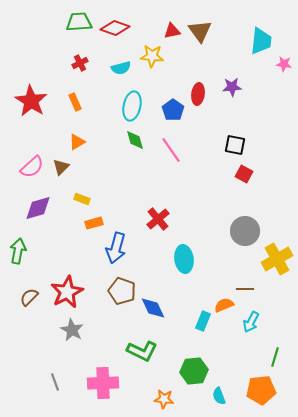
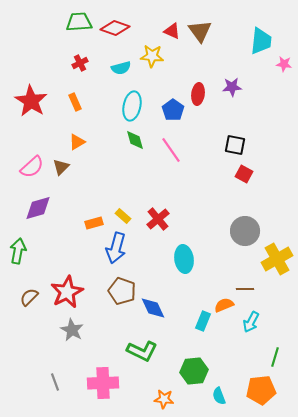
red triangle at (172, 31): rotated 36 degrees clockwise
yellow rectangle at (82, 199): moved 41 px right, 17 px down; rotated 21 degrees clockwise
